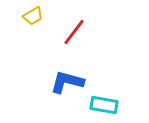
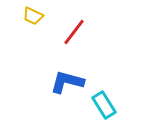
yellow trapezoid: rotated 55 degrees clockwise
cyan rectangle: rotated 48 degrees clockwise
